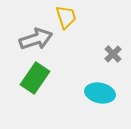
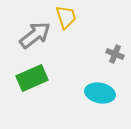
gray arrow: moved 1 px left, 4 px up; rotated 20 degrees counterclockwise
gray cross: moved 2 px right; rotated 24 degrees counterclockwise
green rectangle: moved 3 px left; rotated 32 degrees clockwise
